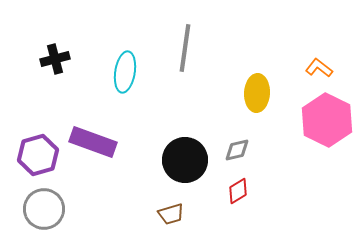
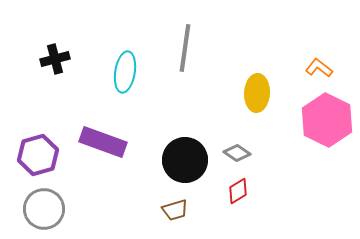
purple rectangle: moved 10 px right
gray diamond: moved 3 px down; rotated 48 degrees clockwise
brown trapezoid: moved 4 px right, 4 px up
